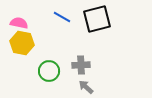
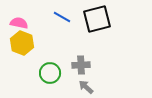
yellow hexagon: rotated 10 degrees clockwise
green circle: moved 1 px right, 2 px down
